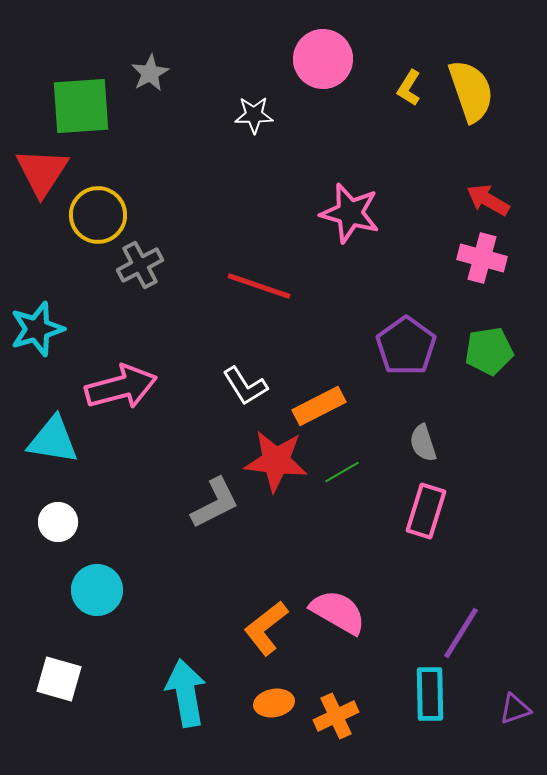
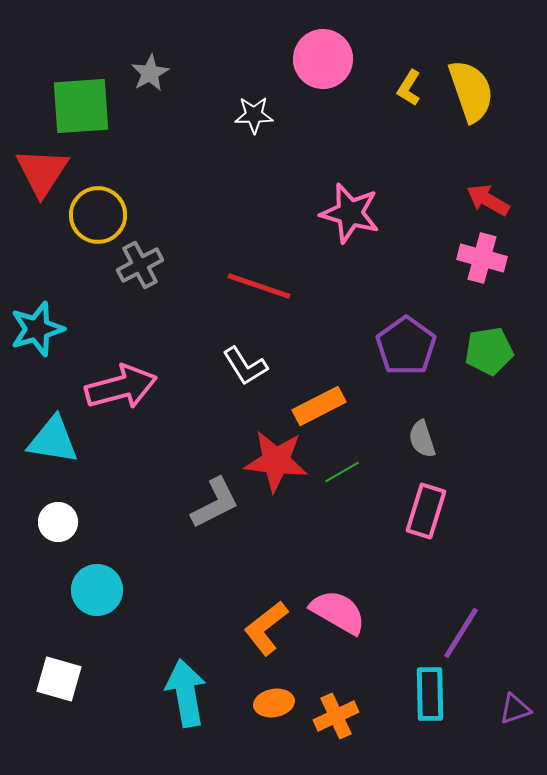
white L-shape: moved 20 px up
gray semicircle: moved 1 px left, 4 px up
